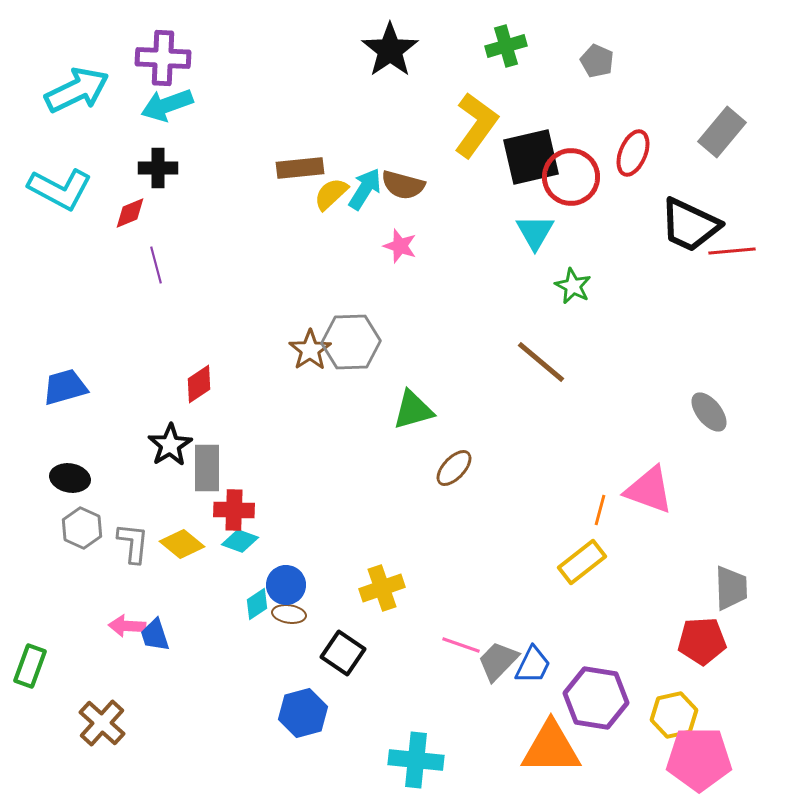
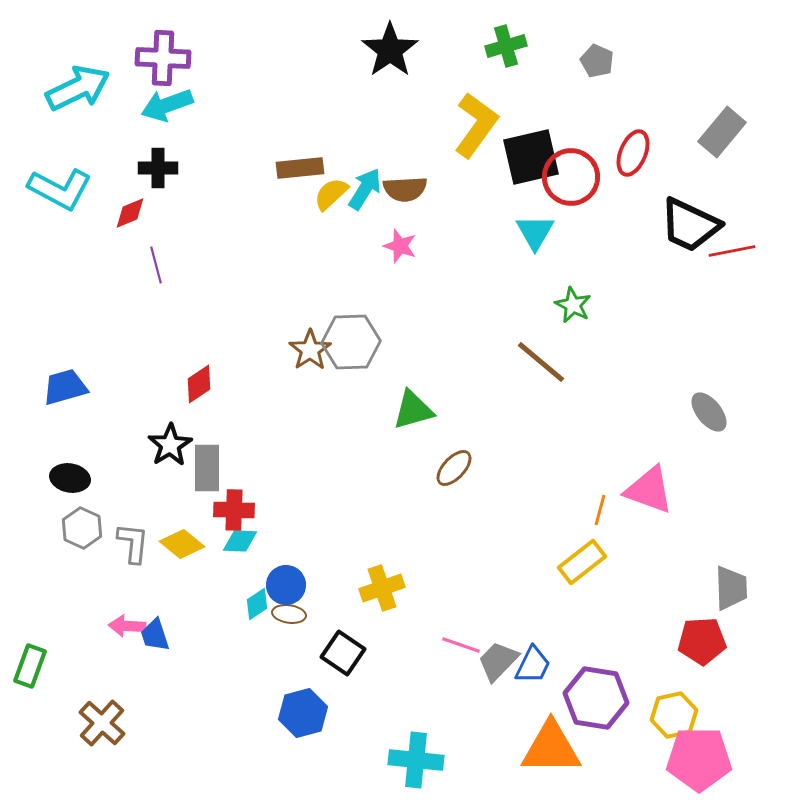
cyan arrow at (77, 90): moved 1 px right, 2 px up
brown semicircle at (403, 185): moved 2 px right, 4 px down; rotated 18 degrees counterclockwise
red line at (732, 251): rotated 6 degrees counterclockwise
green star at (573, 286): moved 19 px down
cyan diamond at (240, 541): rotated 18 degrees counterclockwise
